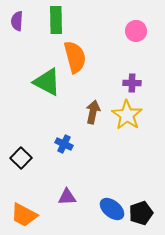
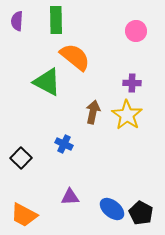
orange semicircle: rotated 36 degrees counterclockwise
purple triangle: moved 3 px right
black pentagon: rotated 25 degrees counterclockwise
